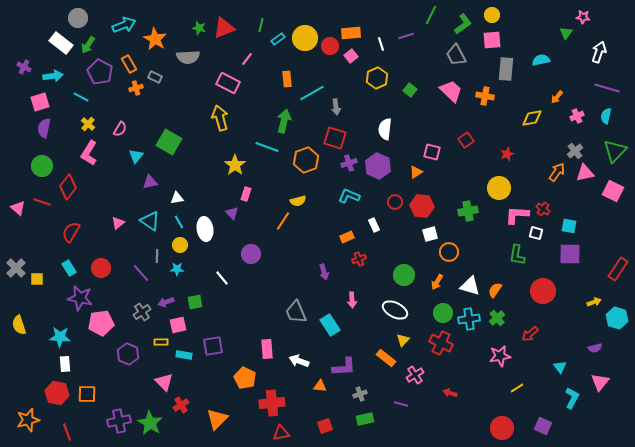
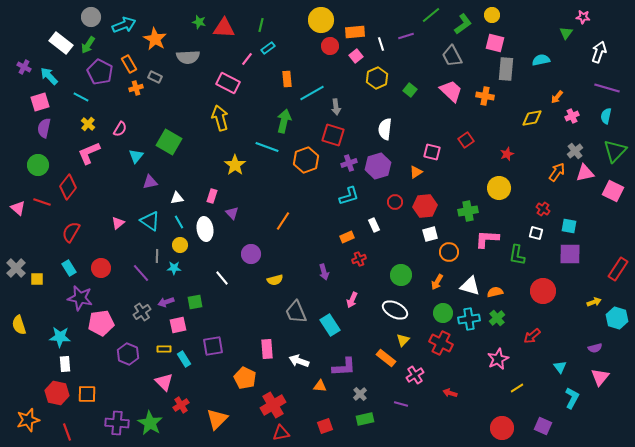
green line at (431, 15): rotated 24 degrees clockwise
gray circle at (78, 18): moved 13 px right, 1 px up
green star at (199, 28): moved 6 px up
red triangle at (224, 28): rotated 25 degrees clockwise
orange rectangle at (351, 33): moved 4 px right, 1 px up
yellow circle at (305, 38): moved 16 px right, 18 px up
cyan rectangle at (278, 39): moved 10 px left, 9 px down
pink square at (492, 40): moved 3 px right, 3 px down; rotated 18 degrees clockwise
gray trapezoid at (456, 55): moved 4 px left, 1 px down
pink square at (351, 56): moved 5 px right
cyan arrow at (53, 76): moved 4 px left; rotated 126 degrees counterclockwise
pink cross at (577, 116): moved 5 px left
red square at (335, 138): moved 2 px left, 3 px up
pink L-shape at (89, 153): rotated 35 degrees clockwise
green circle at (42, 166): moved 4 px left, 1 px up
purple hexagon at (378, 166): rotated 20 degrees clockwise
pink rectangle at (246, 194): moved 34 px left, 2 px down
cyan L-shape at (349, 196): rotated 140 degrees clockwise
yellow semicircle at (298, 201): moved 23 px left, 79 px down
red hexagon at (422, 206): moved 3 px right; rotated 10 degrees counterclockwise
pink L-shape at (517, 215): moved 30 px left, 24 px down
cyan star at (177, 269): moved 3 px left, 1 px up
green circle at (404, 275): moved 3 px left
orange semicircle at (495, 290): moved 2 px down; rotated 42 degrees clockwise
pink arrow at (352, 300): rotated 28 degrees clockwise
red arrow at (530, 334): moved 2 px right, 2 px down
yellow rectangle at (161, 342): moved 3 px right, 7 px down
cyan rectangle at (184, 355): moved 4 px down; rotated 49 degrees clockwise
pink star at (500, 356): moved 2 px left, 3 px down; rotated 15 degrees counterclockwise
pink triangle at (600, 382): moved 5 px up
gray cross at (360, 394): rotated 24 degrees counterclockwise
red cross at (272, 403): moved 1 px right, 2 px down; rotated 25 degrees counterclockwise
purple cross at (119, 421): moved 2 px left, 2 px down; rotated 15 degrees clockwise
